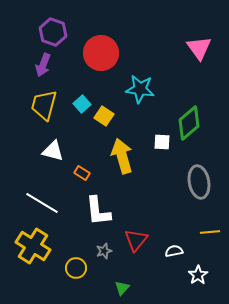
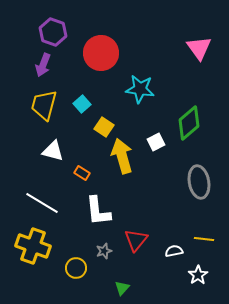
yellow square: moved 11 px down
white square: moved 6 px left; rotated 30 degrees counterclockwise
yellow line: moved 6 px left, 7 px down; rotated 12 degrees clockwise
yellow cross: rotated 12 degrees counterclockwise
